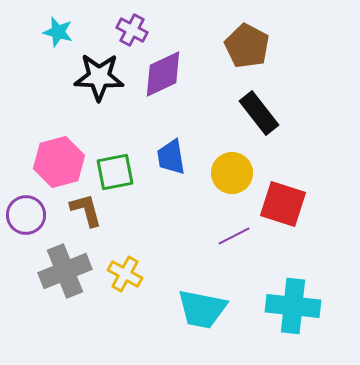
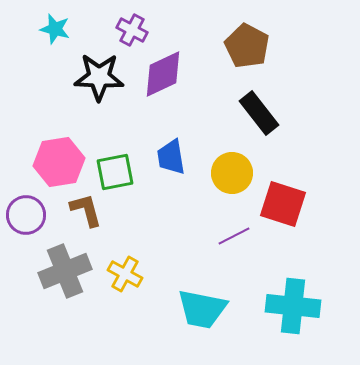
cyan star: moved 3 px left, 3 px up
pink hexagon: rotated 6 degrees clockwise
